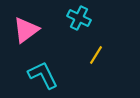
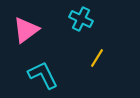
cyan cross: moved 2 px right, 1 px down
yellow line: moved 1 px right, 3 px down
